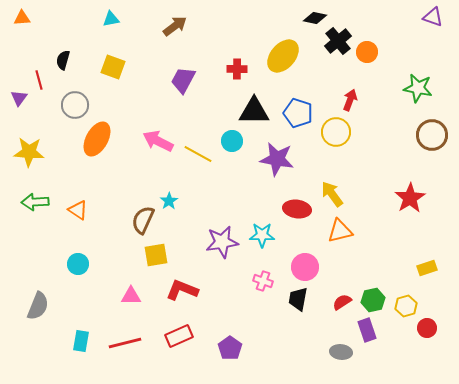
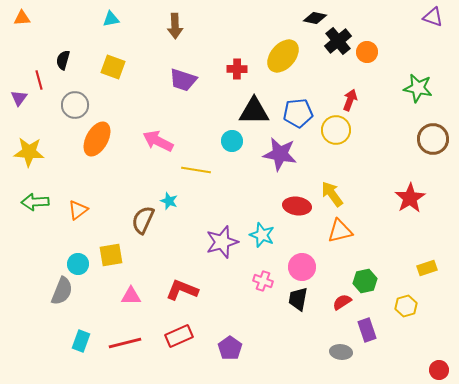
brown arrow at (175, 26): rotated 125 degrees clockwise
purple trapezoid at (183, 80): rotated 100 degrees counterclockwise
blue pentagon at (298, 113): rotated 24 degrees counterclockwise
yellow circle at (336, 132): moved 2 px up
brown circle at (432, 135): moved 1 px right, 4 px down
yellow line at (198, 154): moved 2 px left, 16 px down; rotated 20 degrees counterclockwise
purple star at (277, 159): moved 3 px right, 5 px up
cyan star at (169, 201): rotated 18 degrees counterclockwise
red ellipse at (297, 209): moved 3 px up
orange triangle at (78, 210): rotated 50 degrees clockwise
cyan star at (262, 235): rotated 20 degrees clockwise
purple star at (222, 242): rotated 8 degrees counterclockwise
yellow square at (156, 255): moved 45 px left
pink circle at (305, 267): moved 3 px left
green hexagon at (373, 300): moved 8 px left, 19 px up
gray semicircle at (38, 306): moved 24 px right, 15 px up
red circle at (427, 328): moved 12 px right, 42 px down
cyan rectangle at (81, 341): rotated 10 degrees clockwise
